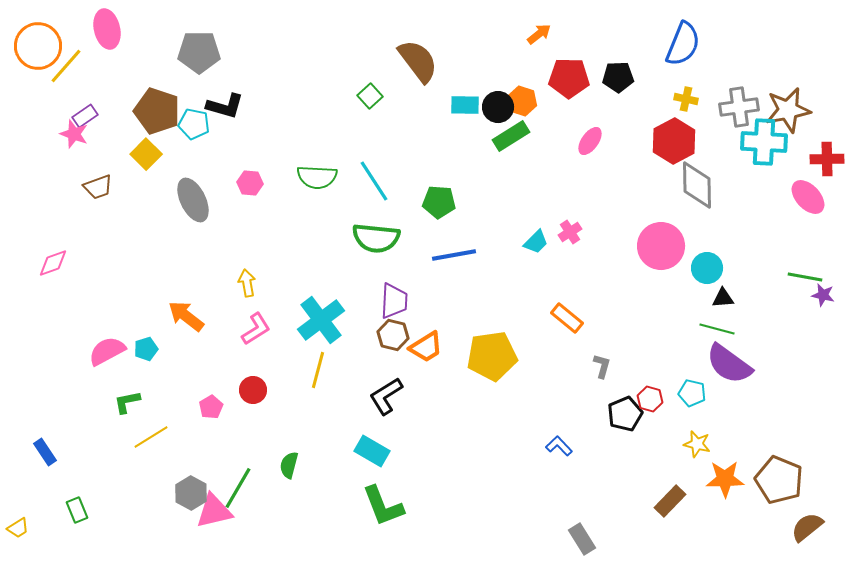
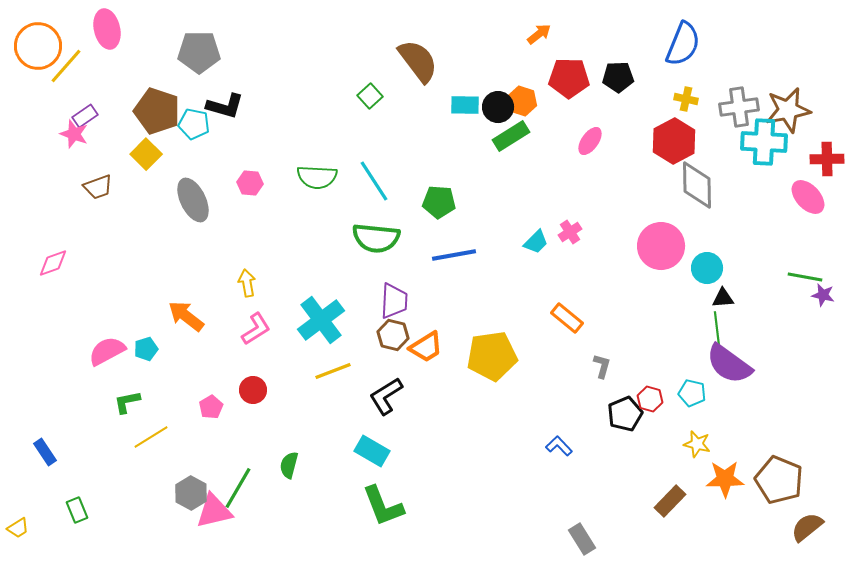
green line at (717, 329): rotated 68 degrees clockwise
yellow line at (318, 370): moved 15 px right, 1 px down; rotated 54 degrees clockwise
